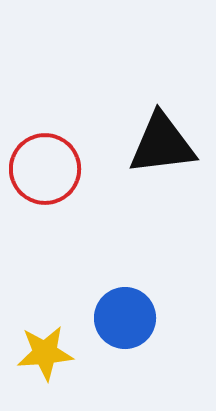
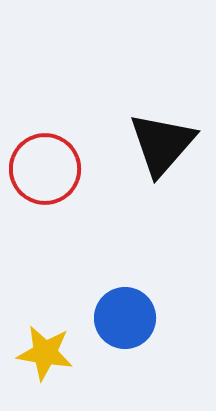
black triangle: rotated 42 degrees counterclockwise
yellow star: rotated 14 degrees clockwise
